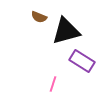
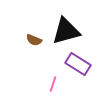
brown semicircle: moved 5 px left, 23 px down
purple rectangle: moved 4 px left, 3 px down
